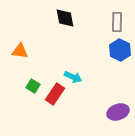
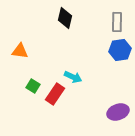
black diamond: rotated 25 degrees clockwise
blue hexagon: rotated 25 degrees clockwise
